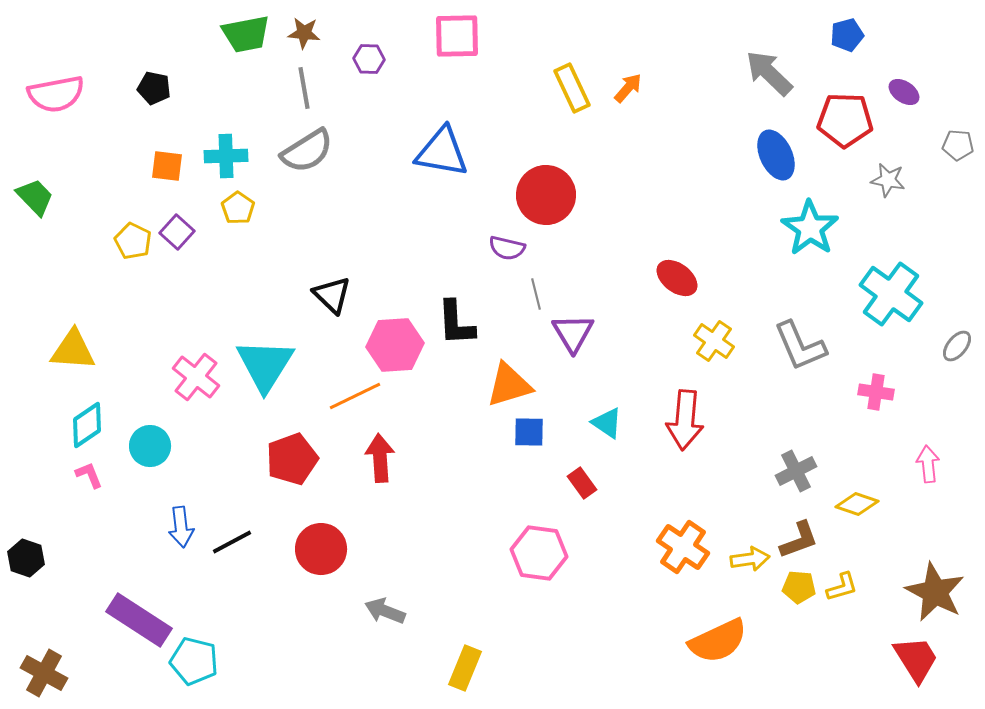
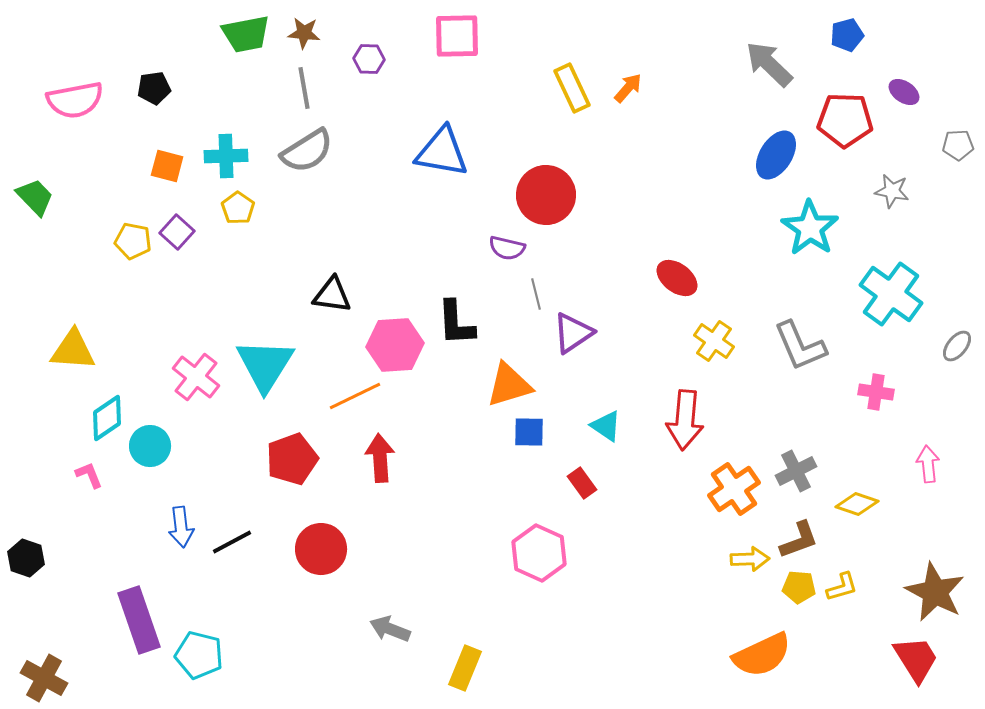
gray arrow at (769, 73): moved 9 px up
black pentagon at (154, 88): rotated 20 degrees counterclockwise
pink semicircle at (56, 94): moved 19 px right, 6 px down
gray pentagon at (958, 145): rotated 8 degrees counterclockwise
blue ellipse at (776, 155): rotated 57 degrees clockwise
orange square at (167, 166): rotated 8 degrees clockwise
gray star at (888, 180): moved 4 px right, 11 px down
yellow pentagon at (133, 241): rotated 15 degrees counterclockwise
black triangle at (332, 295): rotated 36 degrees counterclockwise
purple triangle at (573, 333): rotated 27 degrees clockwise
cyan triangle at (607, 423): moved 1 px left, 3 px down
cyan diamond at (87, 425): moved 20 px right, 7 px up
orange cross at (683, 547): moved 51 px right, 58 px up; rotated 21 degrees clockwise
pink hexagon at (539, 553): rotated 16 degrees clockwise
yellow arrow at (750, 559): rotated 6 degrees clockwise
gray arrow at (385, 611): moved 5 px right, 18 px down
purple rectangle at (139, 620): rotated 38 degrees clockwise
orange semicircle at (718, 641): moved 44 px right, 14 px down
cyan pentagon at (194, 661): moved 5 px right, 6 px up
brown cross at (44, 673): moved 5 px down
